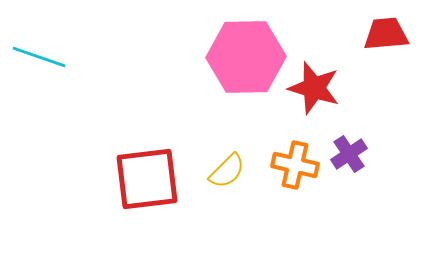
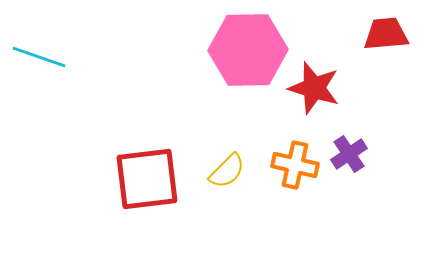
pink hexagon: moved 2 px right, 7 px up
